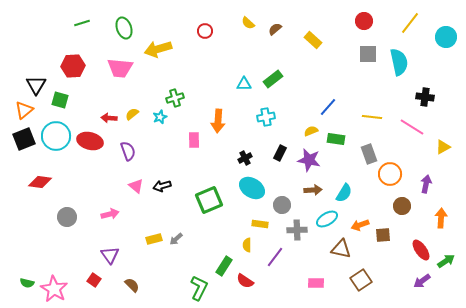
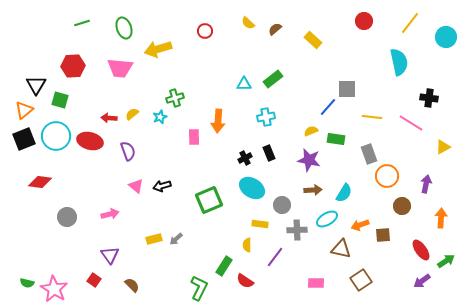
gray square at (368, 54): moved 21 px left, 35 px down
black cross at (425, 97): moved 4 px right, 1 px down
pink line at (412, 127): moved 1 px left, 4 px up
pink rectangle at (194, 140): moved 3 px up
black rectangle at (280, 153): moved 11 px left; rotated 49 degrees counterclockwise
orange circle at (390, 174): moved 3 px left, 2 px down
